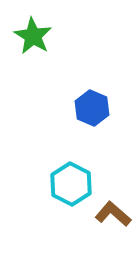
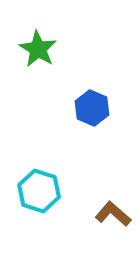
green star: moved 5 px right, 13 px down
cyan hexagon: moved 32 px left, 7 px down; rotated 9 degrees counterclockwise
